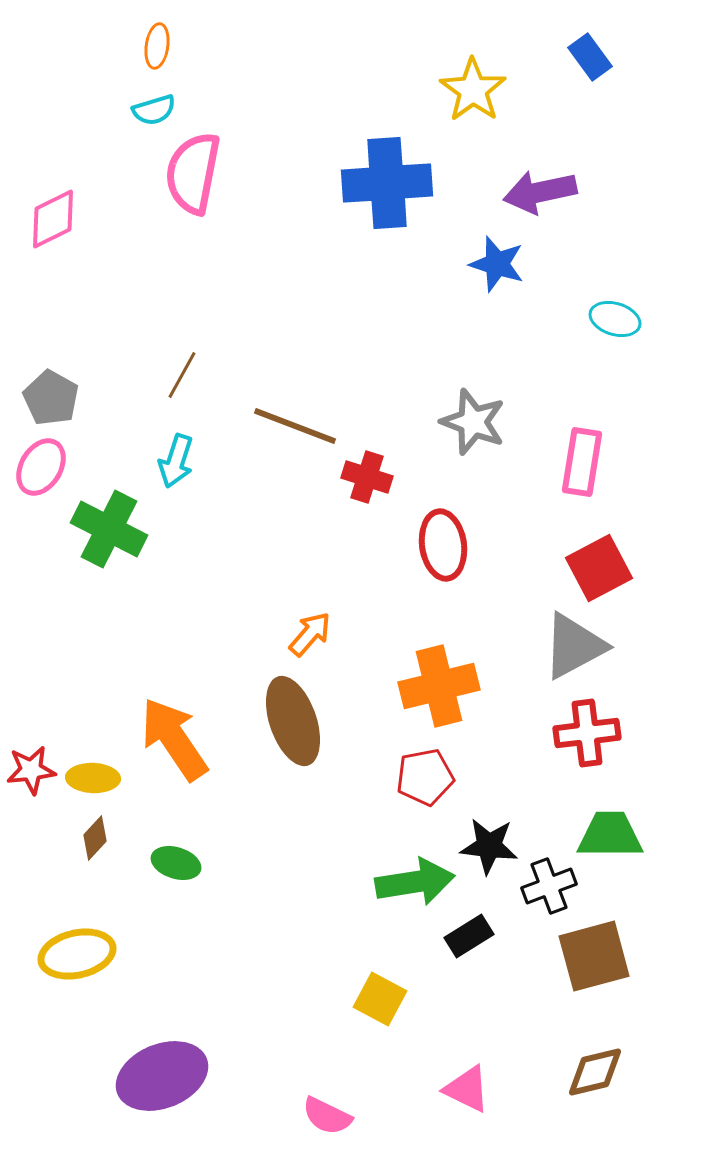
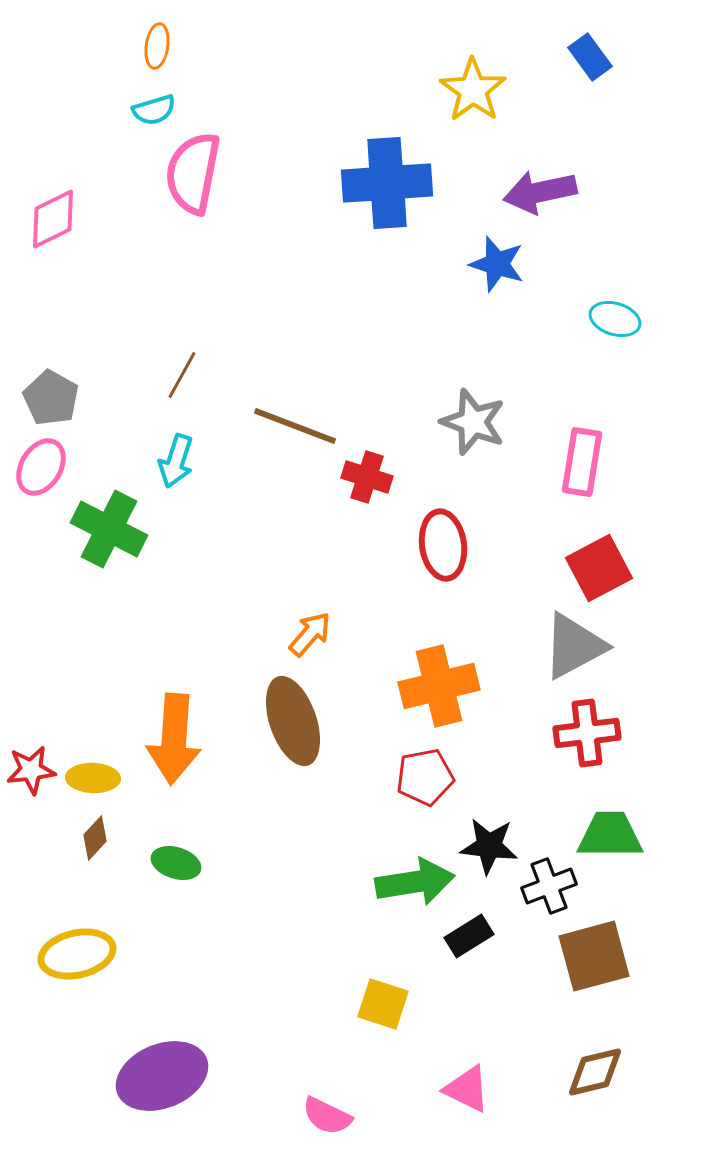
orange arrow at (174, 739): rotated 142 degrees counterclockwise
yellow square at (380, 999): moved 3 px right, 5 px down; rotated 10 degrees counterclockwise
